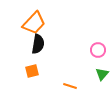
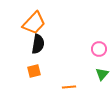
pink circle: moved 1 px right, 1 px up
orange square: moved 2 px right
orange line: moved 1 px left, 1 px down; rotated 24 degrees counterclockwise
